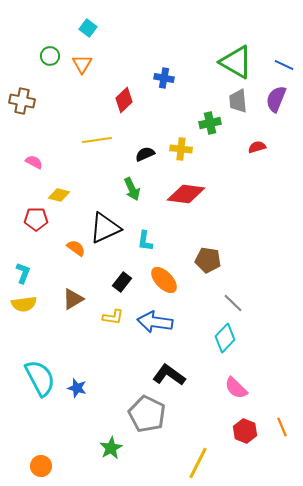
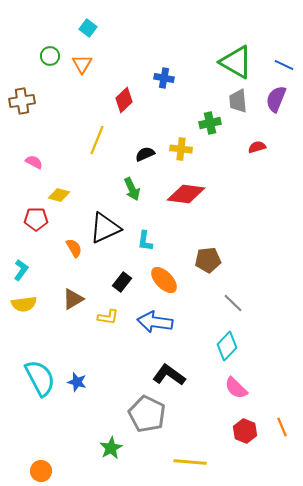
brown cross at (22, 101): rotated 20 degrees counterclockwise
yellow line at (97, 140): rotated 60 degrees counterclockwise
orange semicircle at (76, 248): moved 2 px left; rotated 24 degrees clockwise
brown pentagon at (208, 260): rotated 15 degrees counterclockwise
cyan L-shape at (23, 273): moved 2 px left, 3 px up; rotated 15 degrees clockwise
yellow L-shape at (113, 317): moved 5 px left
cyan diamond at (225, 338): moved 2 px right, 8 px down
blue star at (77, 388): moved 6 px up
yellow line at (198, 463): moved 8 px left, 1 px up; rotated 68 degrees clockwise
orange circle at (41, 466): moved 5 px down
